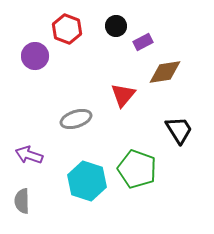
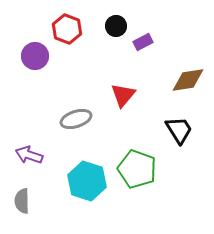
brown diamond: moved 23 px right, 8 px down
